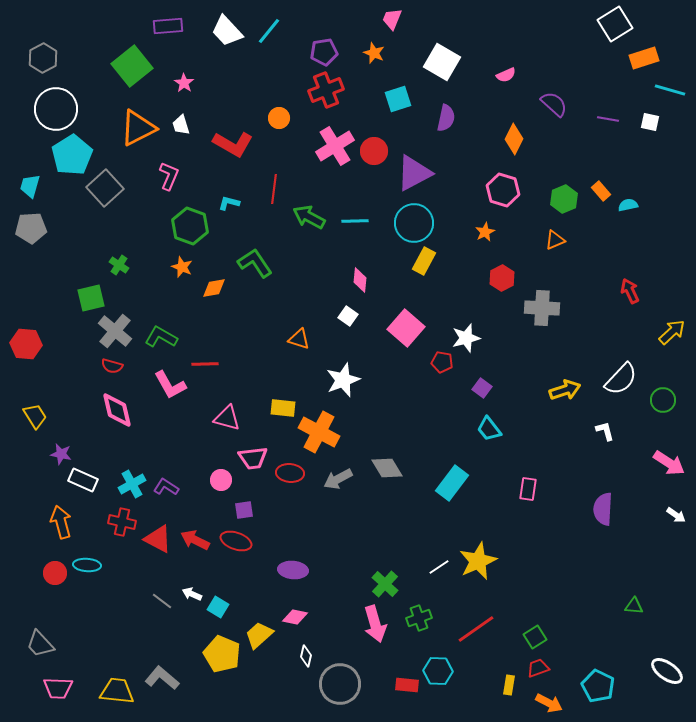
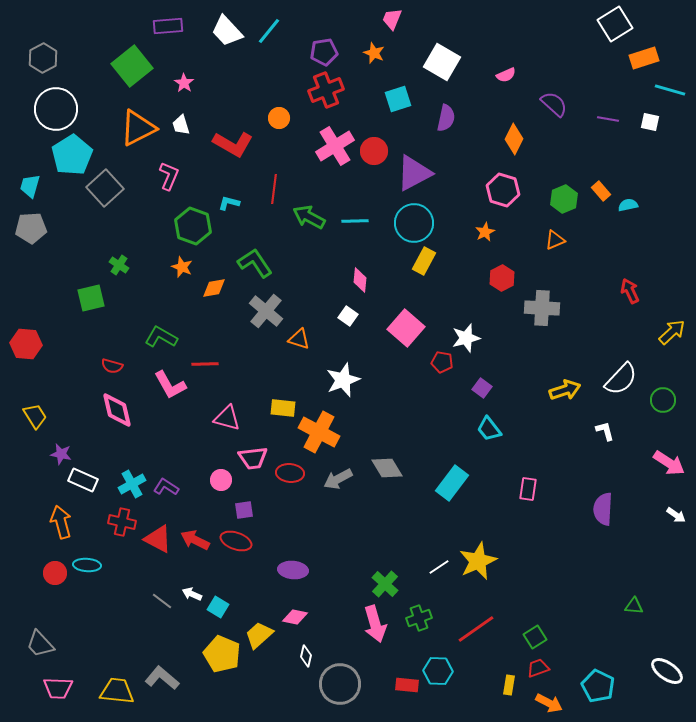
green hexagon at (190, 226): moved 3 px right
gray cross at (115, 331): moved 151 px right, 20 px up
